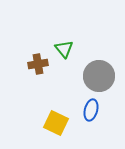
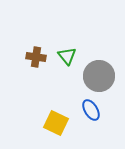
green triangle: moved 3 px right, 7 px down
brown cross: moved 2 px left, 7 px up; rotated 18 degrees clockwise
blue ellipse: rotated 45 degrees counterclockwise
